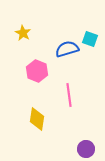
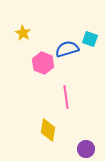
pink hexagon: moved 6 px right, 8 px up
pink line: moved 3 px left, 2 px down
yellow diamond: moved 11 px right, 11 px down
